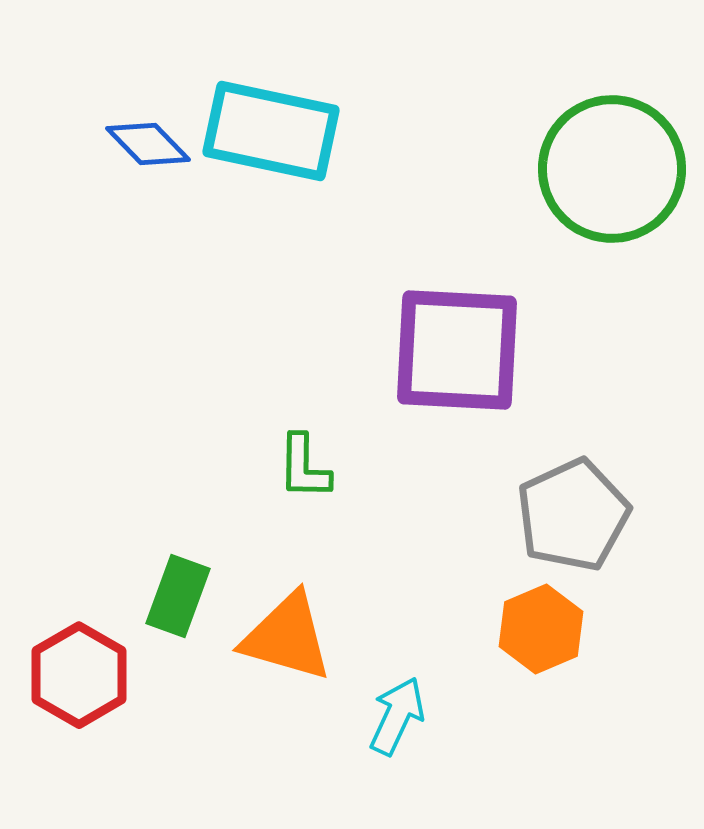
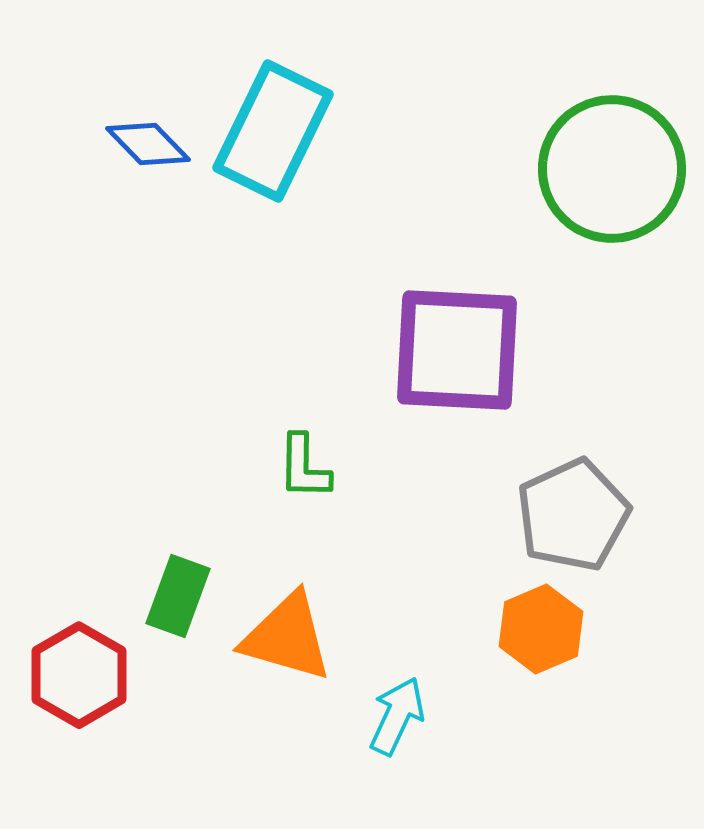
cyan rectangle: moved 2 px right; rotated 76 degrees counterclockwise
